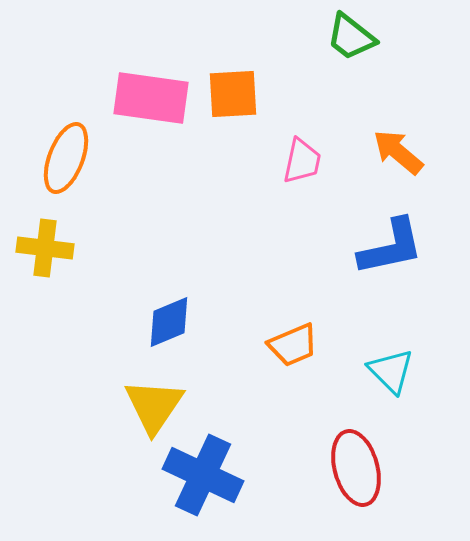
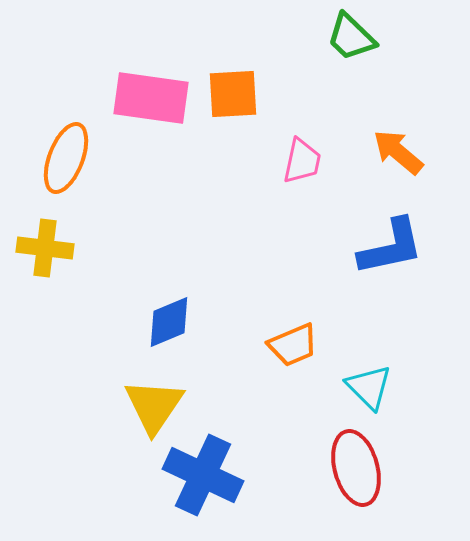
green trapezoid: rotated 6 degrees clockwise
cyan triangle: moved 22 px left, 16 px down
